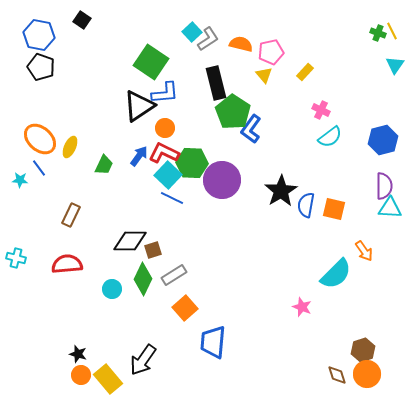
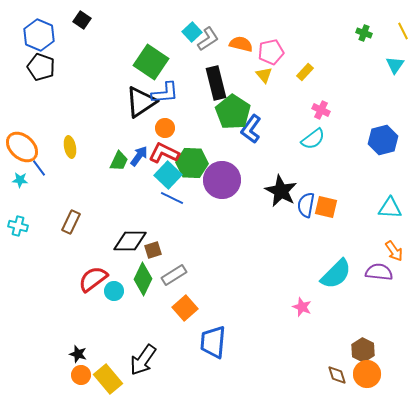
yellow line at (392, 31): moved 11 px right
green cross at (378, 33): moved 14 px left
blue hexagon at (39, 35): rotated 12 degrees clockwise
black triangle at (139, 106): moved 2 px right, 4 px up
cyan semicircle at (330, 137): moved 17 px left, 2 px down
orange ellipse at (40, 139): moved 18 px left, 8 px down
yellow ellipse at (70, 147): rotated 35 degrees counterclockwise
green trapezoid at (104, 165): moved 15 px right, 4 px up
purple semicircle at (384, 186): moved 5 px left, 86 px down; rotated 84 degrees counterclockwise
black star at (281, 191): rotated 12 degrees counterclockwise
orange square at (334, 209): moved 8 px left, 2 px up
brown rectangle at (71, 215): moved 7 px down
orange arrow at (364, 251): moved 30 px right
cyan cross at (16, 258): moved 2 px right, 32 px up
red semicircle at (67, 264): moved 26 px right, 15 px down; rotated 32 degrees counterclockwise
cyan circle at (112, 289): moved 2 px right, 2 px down
brown hexagon at (363, 350): rotated 15 degrees counterclockwise
